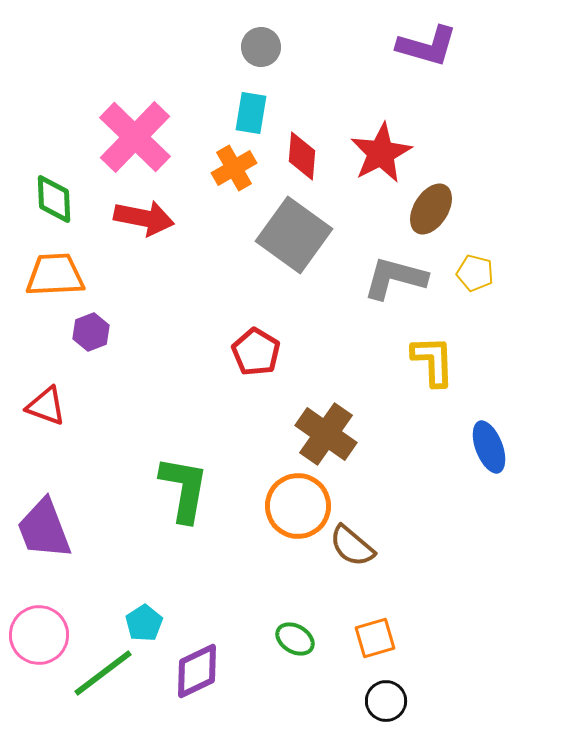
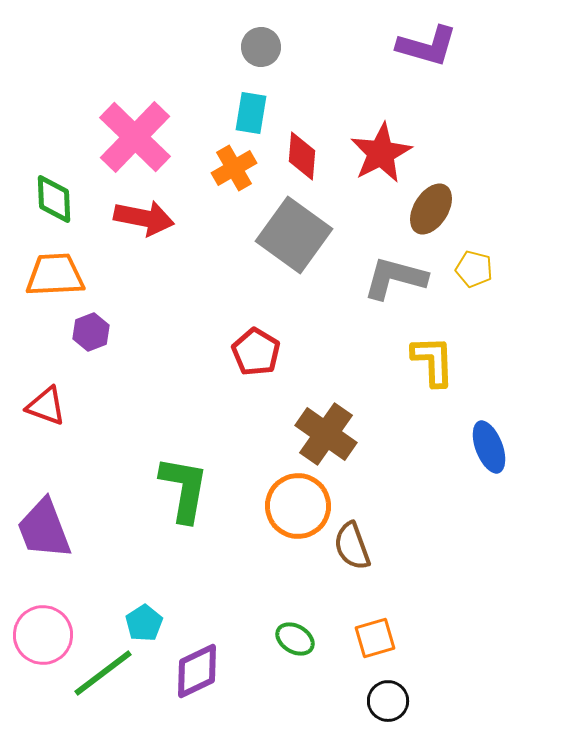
yellow pentagon: moved 1 px left, 4 px up
brown semicircle: rotated 30 degrees clockwise
pink circle: moved 4 px right
black circle: moved 2 px right
